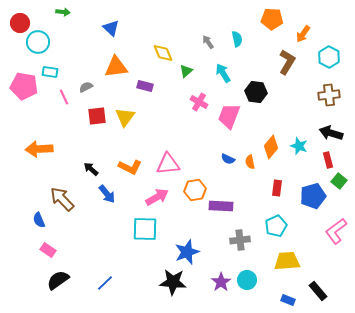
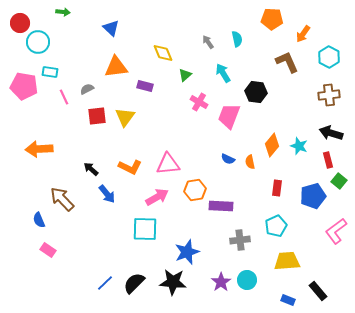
brown L-shape at (287, 62): rotated 55 degrees counterclockwise
green triangle at (186, 71): moved 1 px left, 4 px down
gray semicircle at (86, 87): moved 1 px right, 2 px down
orange diamond at (271, 147): moved 1 px right, 2 px up
black semicircle at (58, 280): moved 76 px right, 3 px down; rotated 10 degrees counterclockwise
